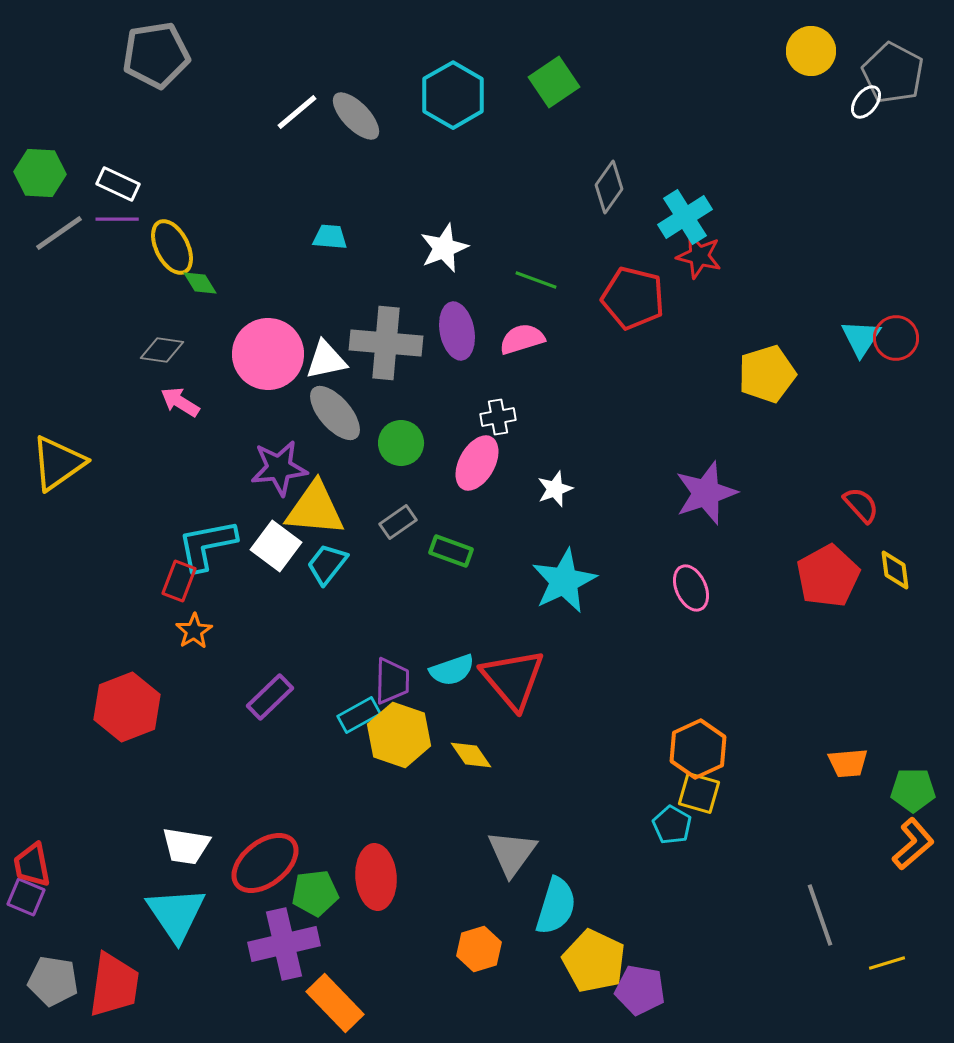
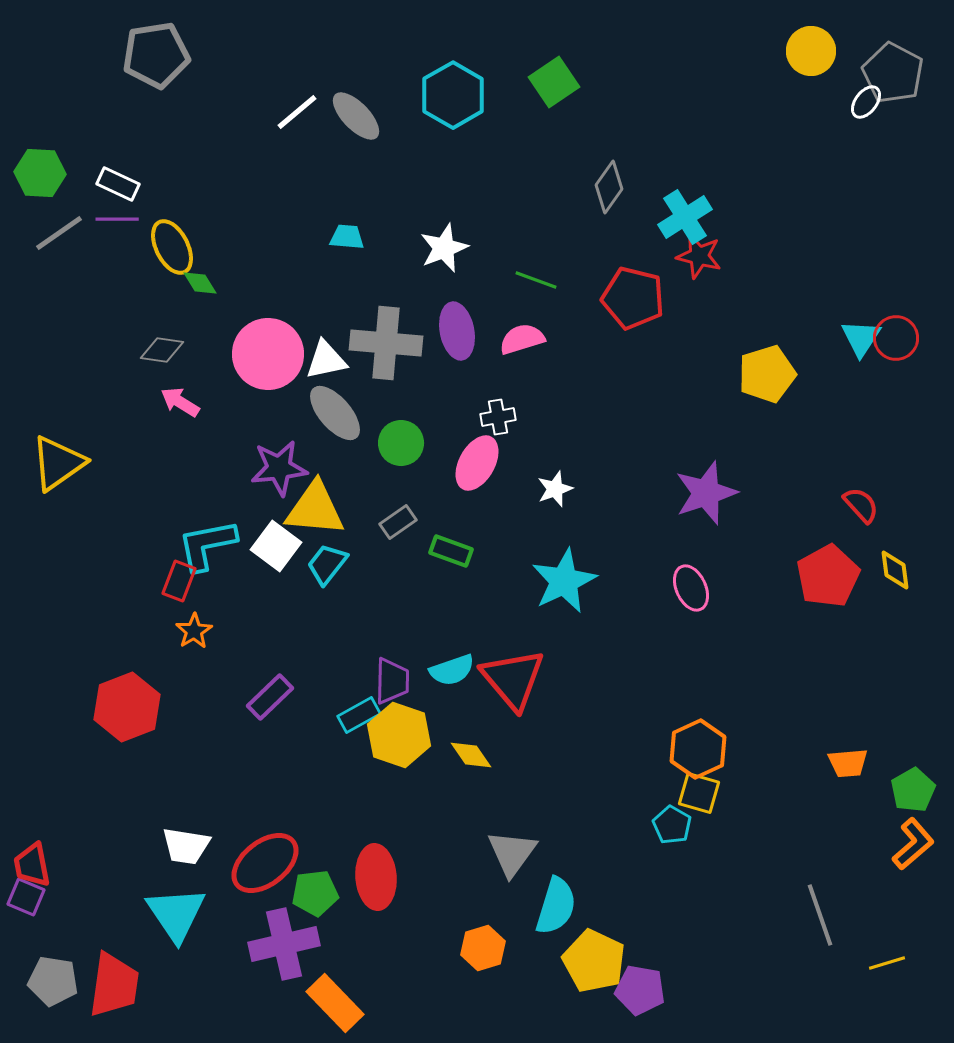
cyan trapezoid at (330, 237): moved 17 px right
green pentagon at (913, 790): rotated 30 degrees counterclockwise
orange hexagon at (479, 949): moved 4 px right, 1 px up
